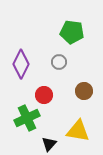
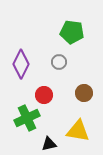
brown circle: moved 2 px down
black triangle: rotated 35 degrees clockwise
